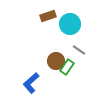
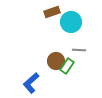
brown rectangle: moved 4 px right, 4 px up
cyan circle: moved 1 px right, 2 px up
gray line: rotated 32 degrees counterclockwise
green rectangle: moved 1 px up
